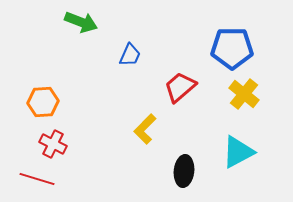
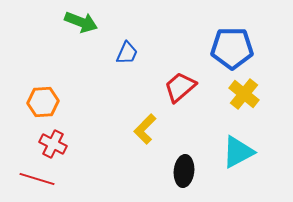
blue trapezoid: moved 3 px left, 2 px up
